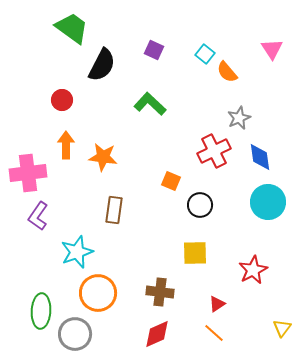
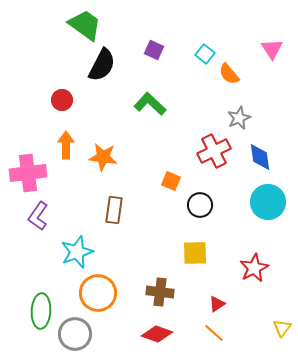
green trapezoid: moved 13 px right, 3 px up
orange semicircle: moved 2 px right, 2 px down
red star: moved 1 px right, 2 px up
red diamond: rotated 44 degrees clockwise
